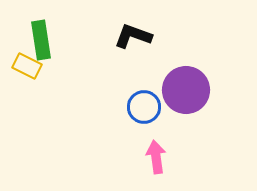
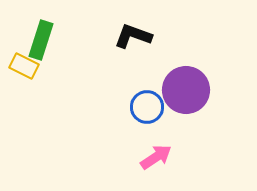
green rectangle: rotated 27 degrees clockwise
yellow rectangle: moved 3 px left
blue circle: moved 3 px right
pink arrow: rotated 64 degrees clockwise
